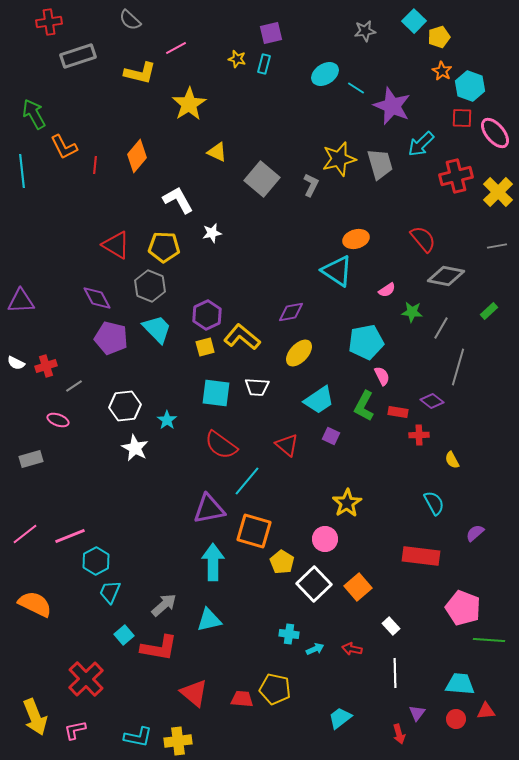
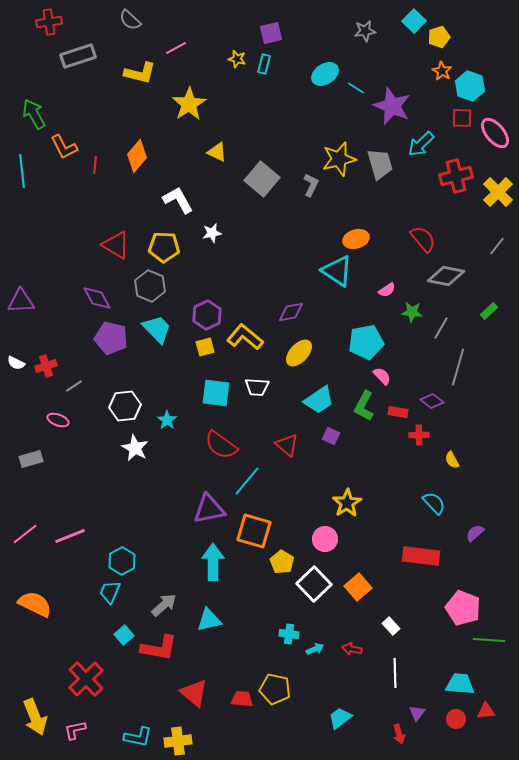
gray line at (497, 246): rotated 42 degrees counterclockwise
yellow L-shape at (242, 337): moved 3 px right
pink semicircle at (382, 376): rotated 18 degrees counterclockwise
cyan semicircle at (434, 503): rotated 15 degrees counterclockwise
cyan hexagon at (96, 561): moved 26 px right
